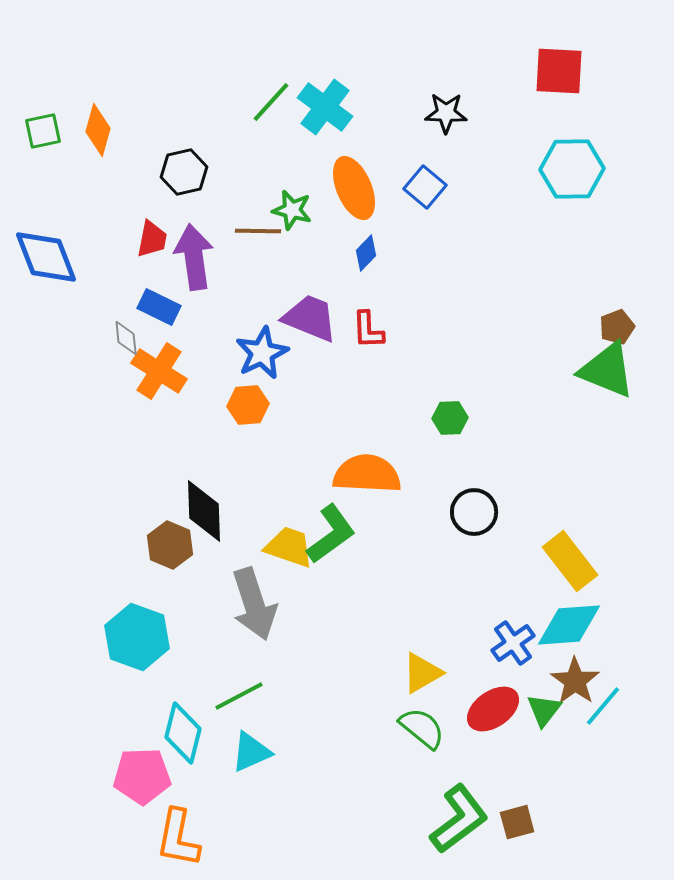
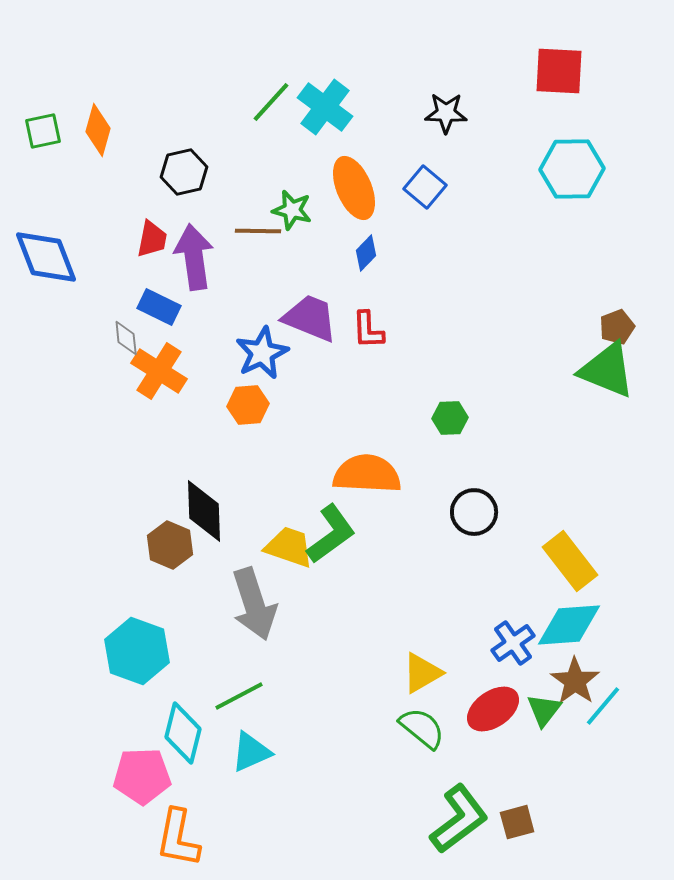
cyan hexagon at (137, 637): moved 14 px down
